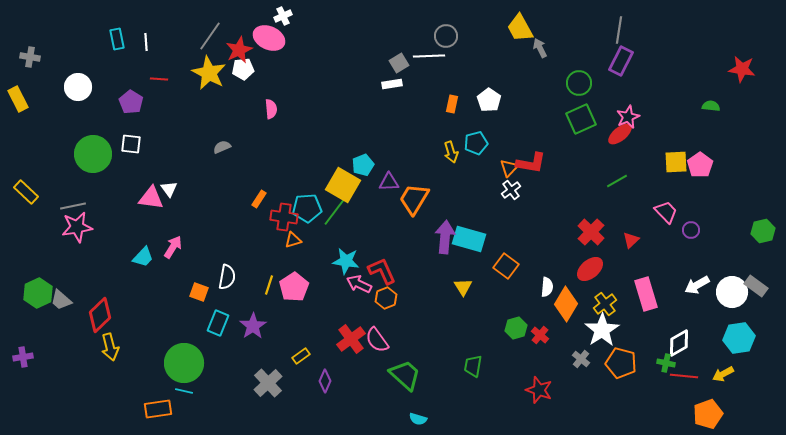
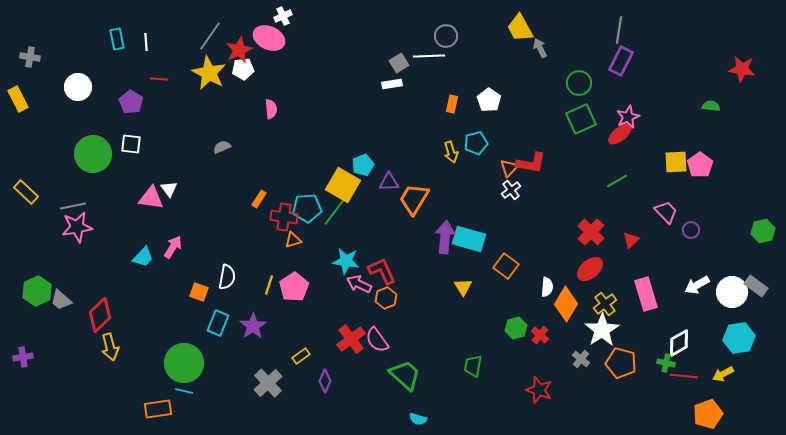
green hexagon at (38, 293): moved 1 px left, 2 px up
